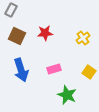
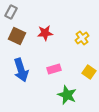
gray rectangle: moved 2 px down
yellow cross: moved 1 px left
